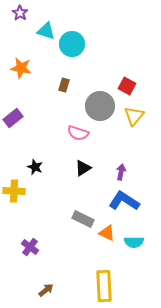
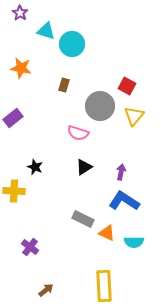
black triangle: moved 1 px right, 1 px up
